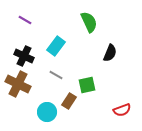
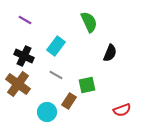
brown cross: rotated 10 degrees clockwise
